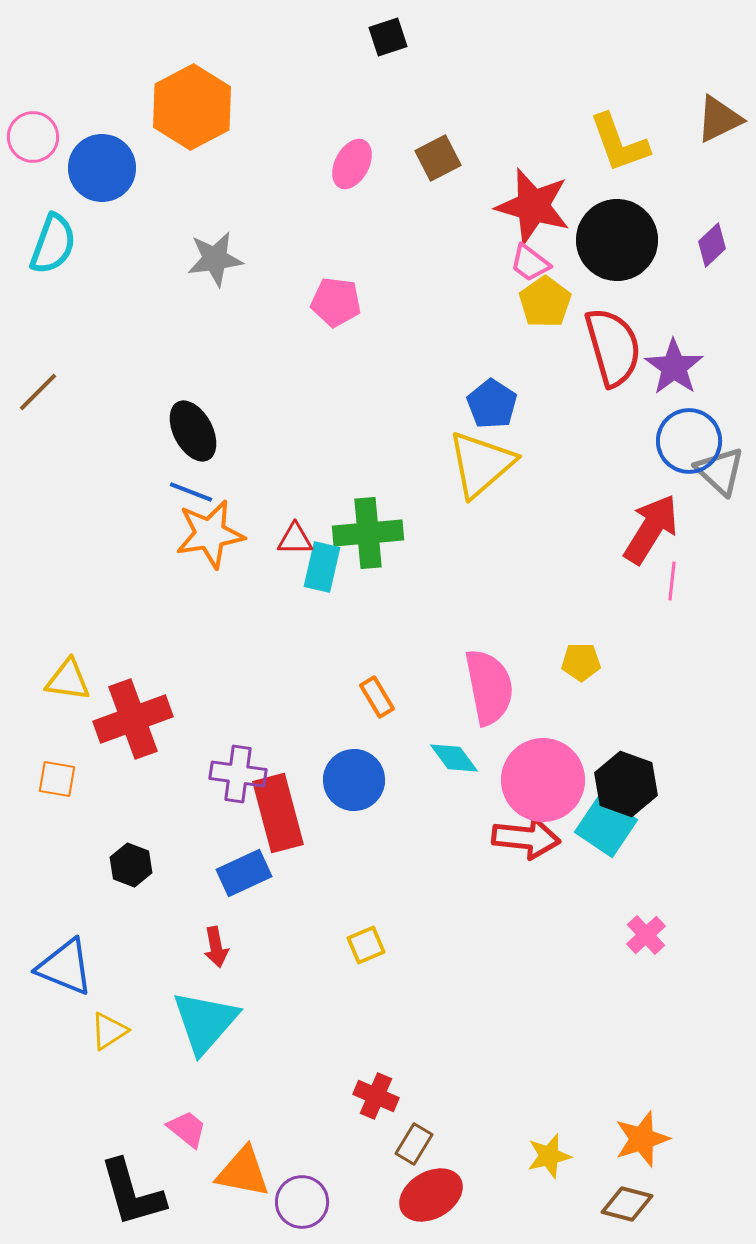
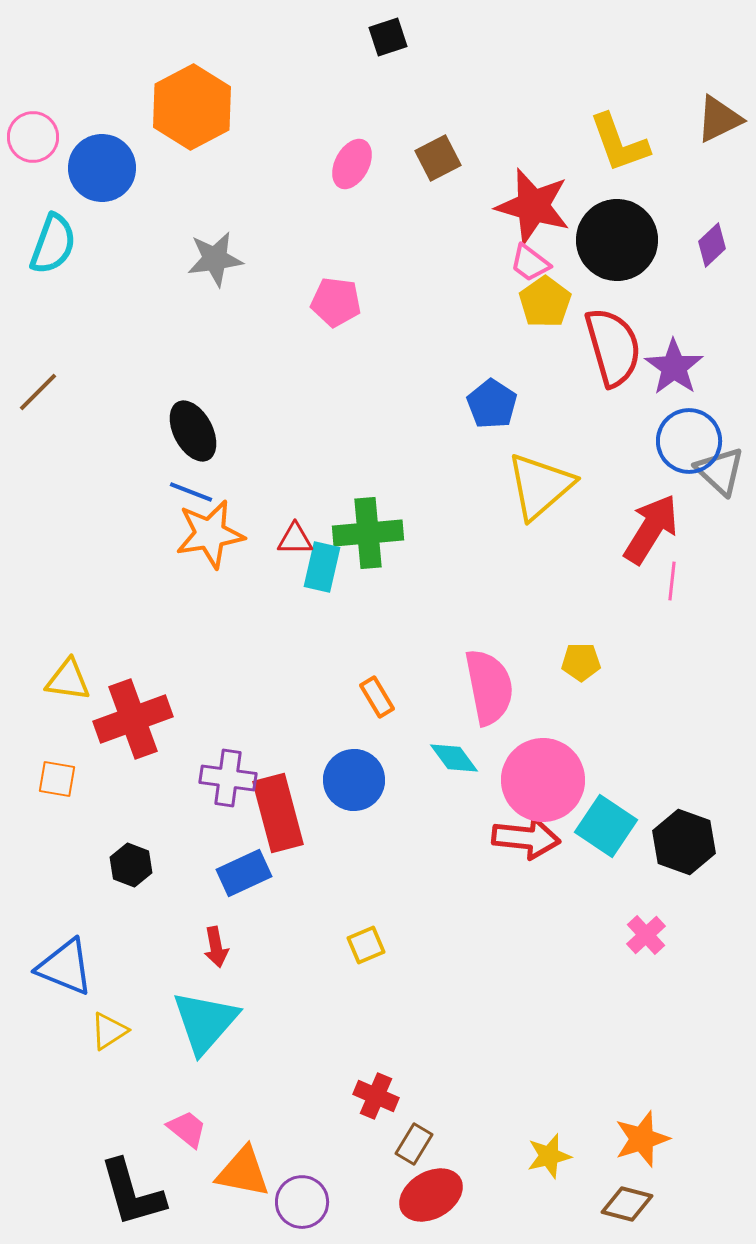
yellow triangle at (481, 464): moved 59 px right, 22 px down
purple cross at (238, 774): moved 10 px left, 4 px down
black hexagon at (626, 784): moved 58 px right, 58 px down
